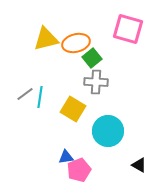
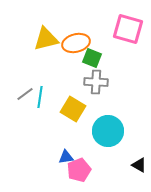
green square: rotated 30 degrees counterclockwise
